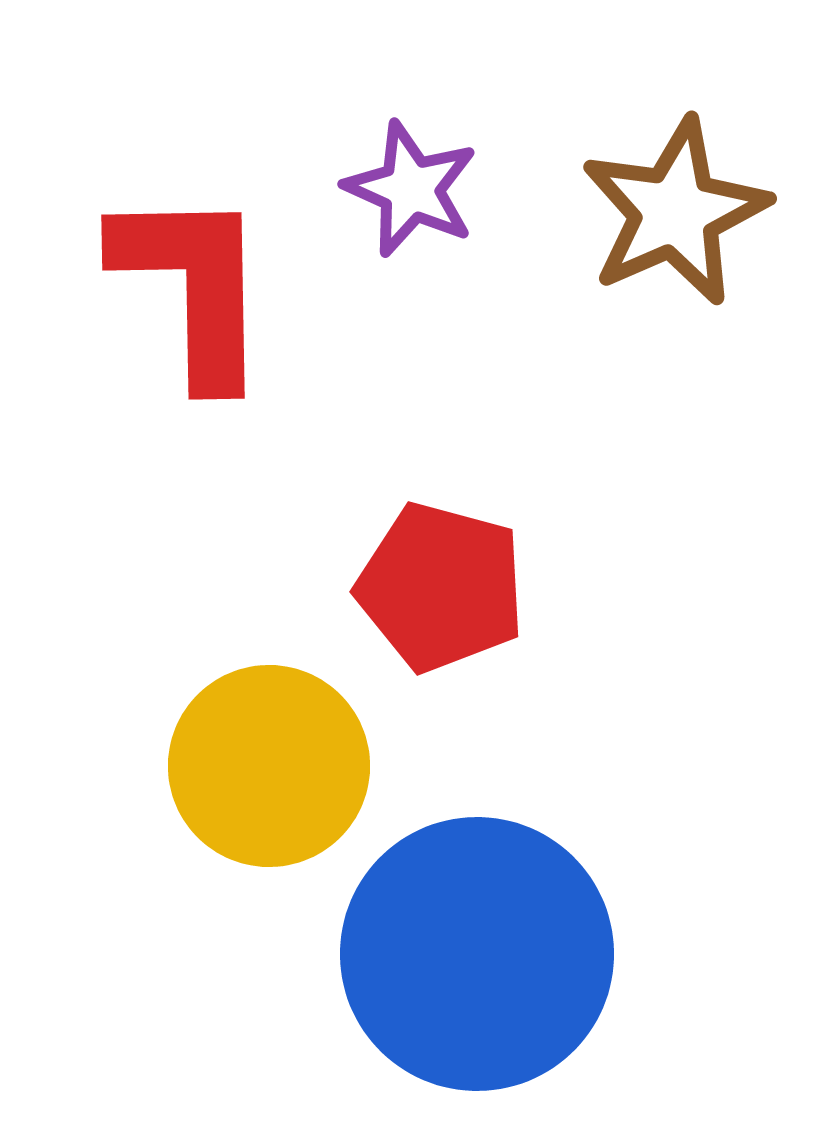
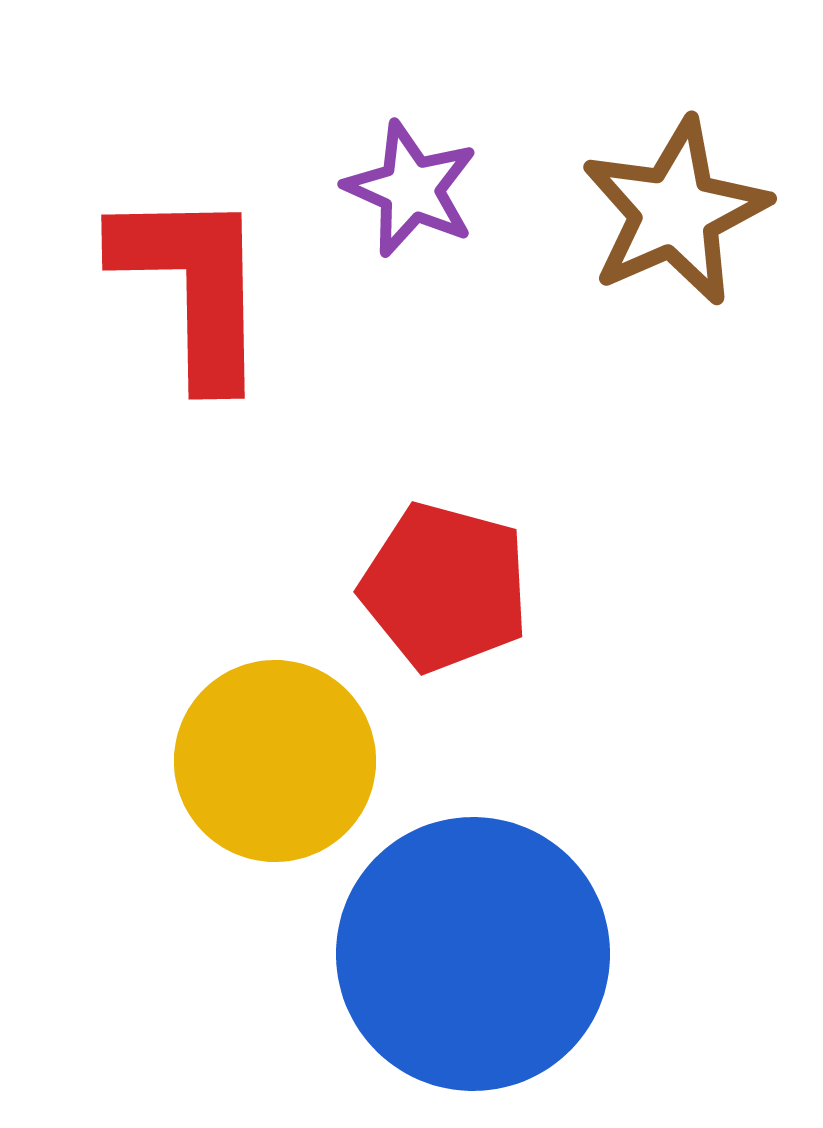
red pentagon: moved 4 px right
yellow circle: moved 6 px right, 5 px up
blue circle: moved 4 px left
